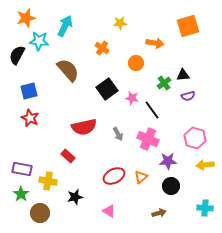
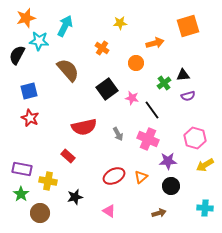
orange arrow: rotated 24 degrees counterclockwise
yellow arrow: rotated 24 degrees counterclockwise
